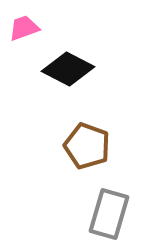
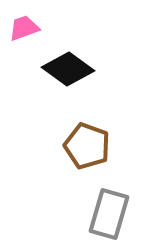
black diamond: rotated 9 degrees clockwise
